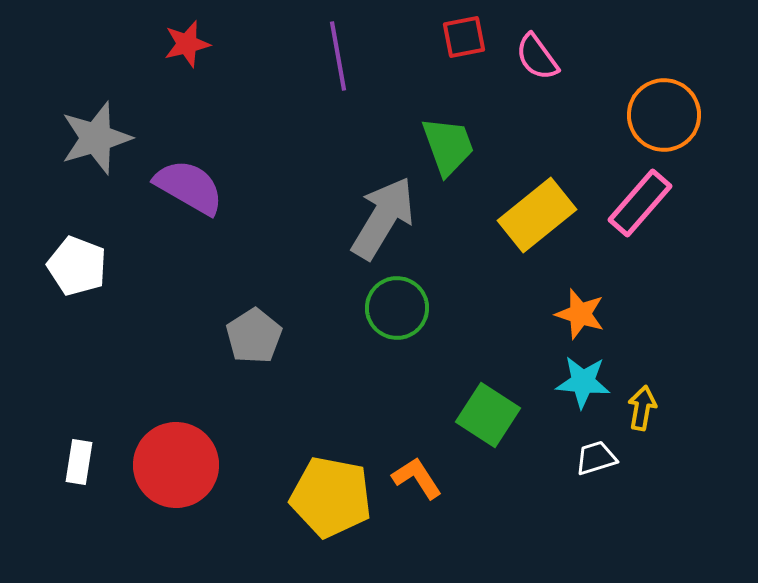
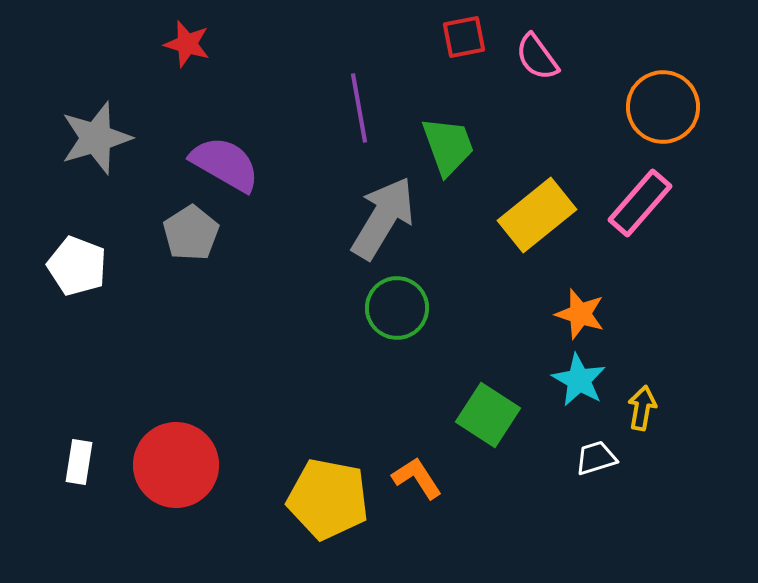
red star: rotated 30 degrees clockwise
purple line: moved 21 px right, 52 px down
orange circle: moved 1 px left, 8 px up
purple semicircle: moved 36 px right, 23 px up
gray pentagon: moved 63 px left, 103 px up
cyan star: moved 4 px left, 2 px up; rotated 24 degrees clockwise
yellow pentagon: moved 3 px left, 2 px down
